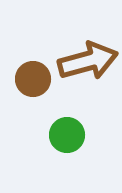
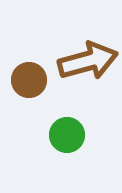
brown circle: moved 4 px left, 1 px down
